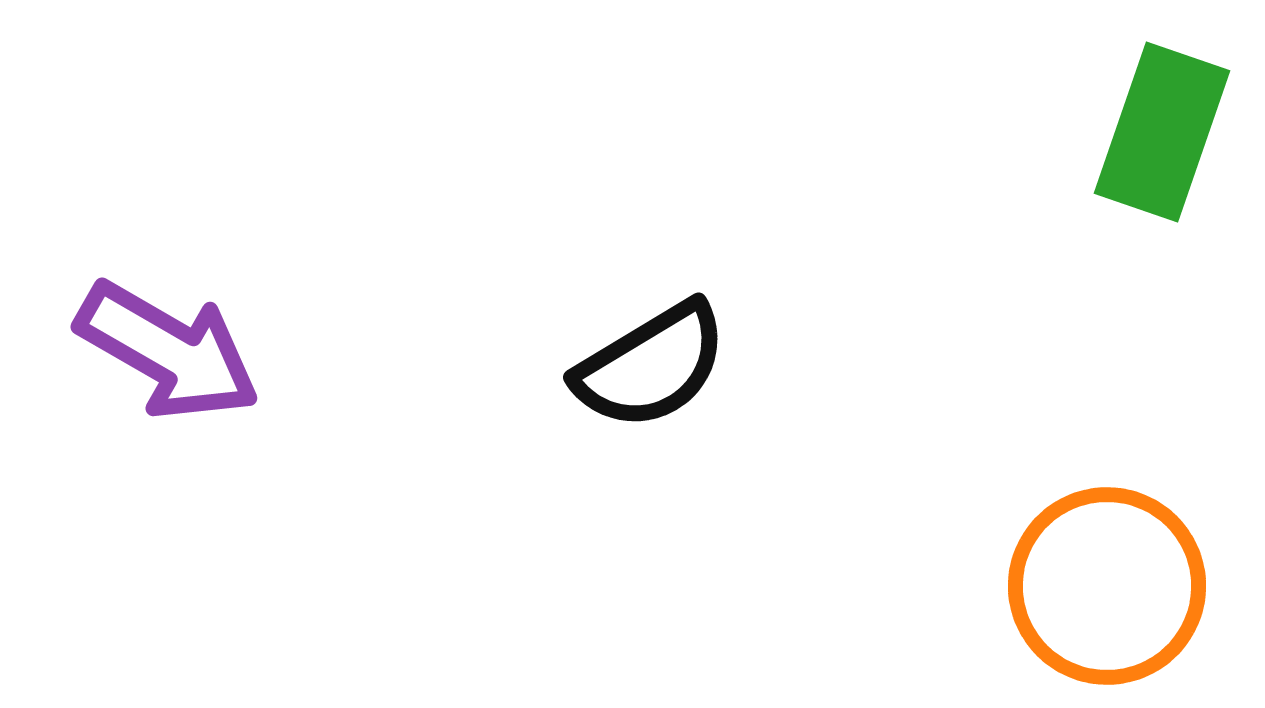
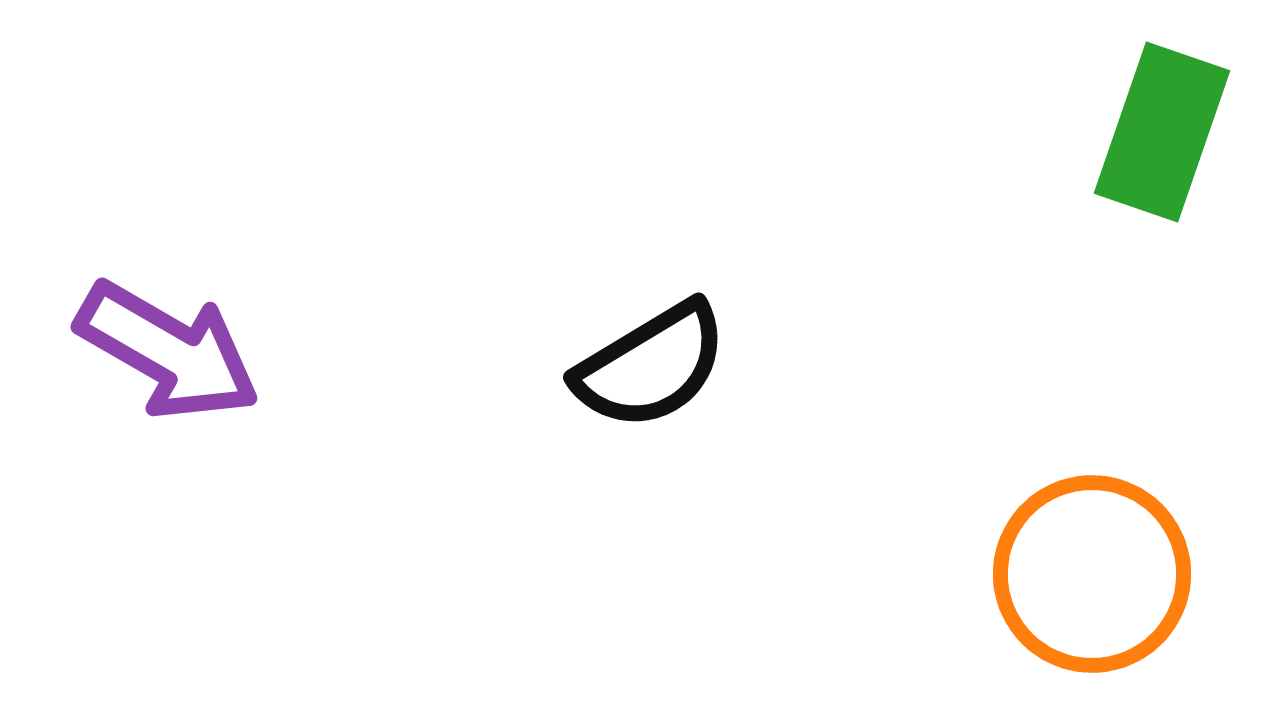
orange circle: moved 15 px left, 12 px up
